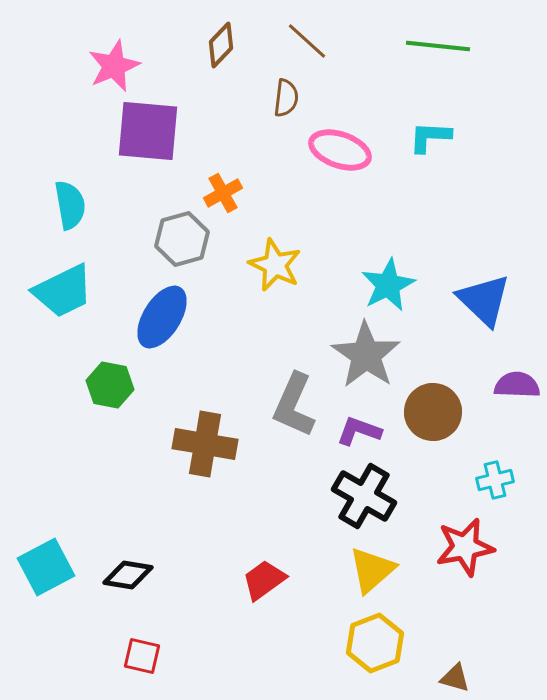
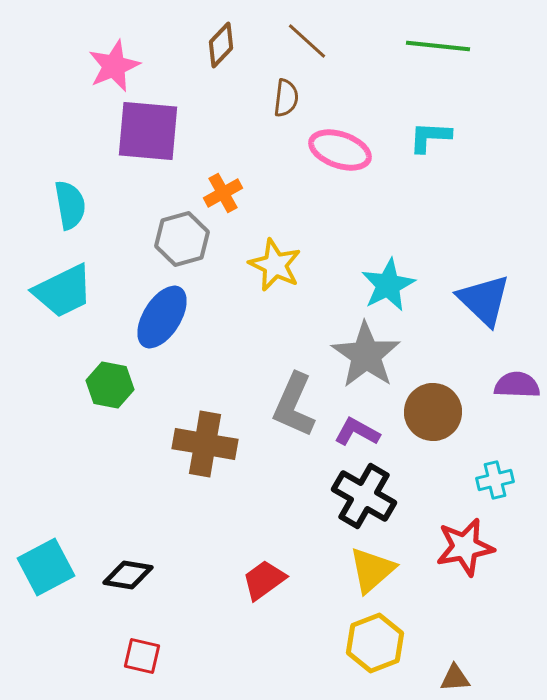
purple L-shape: moved 2 px left, 1 px down; rotated 9 degrees clockwise
brown triangle: rotated 20 degrees counterclockwise
